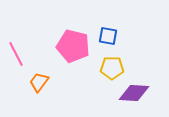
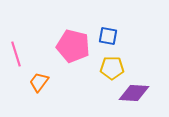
pink line: rotated 10 degrees clockwise
